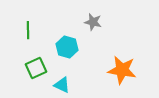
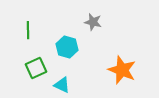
orange star: rotated 12 degrees clockwise
